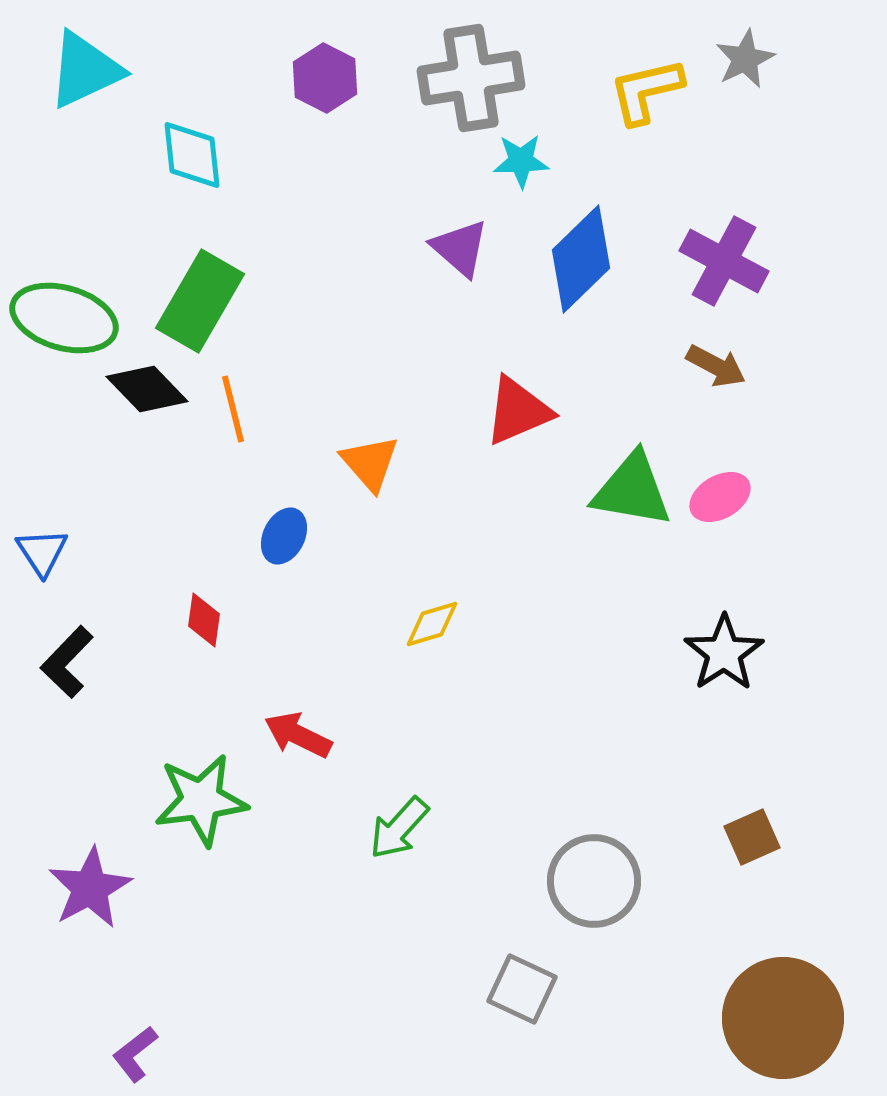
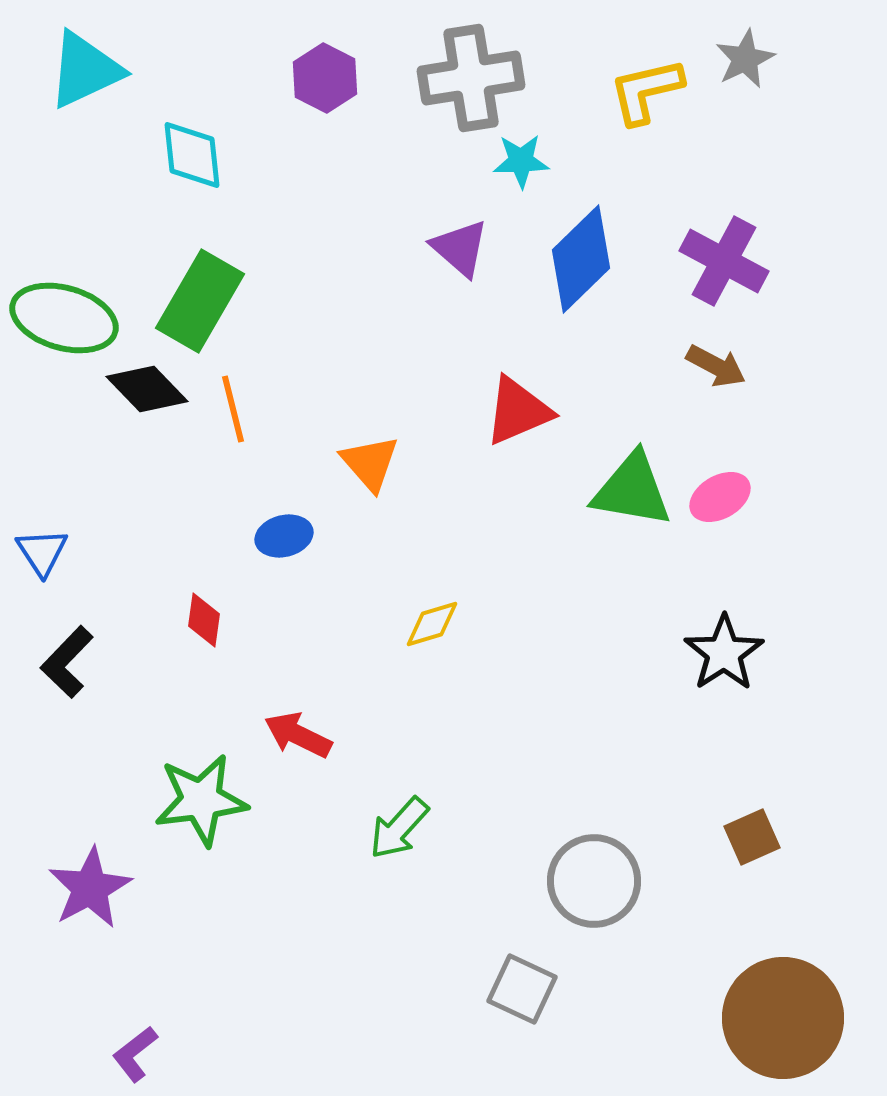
blue ellipse: rotated 50 degrees clockwise
